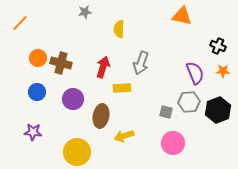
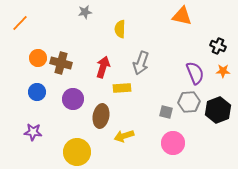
yellow semicircle: moved 1 px right
